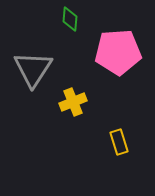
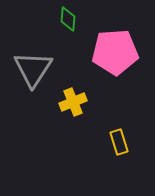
green diamond: moved 2 px left
pink pentagon: moved 3 px left
